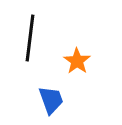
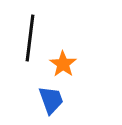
orange star: moved 14 px left, 3 px down
